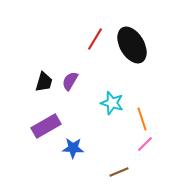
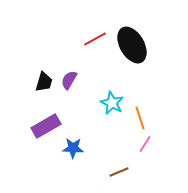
red line: rotated 30 degrees clockwise
purple semicircle: moved 1 px left, 1 px up
cyan star: rotated 10 degrees clockwise
orange line: moved 2 px left, 1 px up
pink line: rotated 12 degrees counterclockwise
